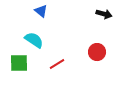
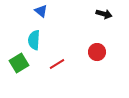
cyan semicircle: rotated 120 degrees counterclockwise
green square: rotated 30 degrees counterclockwise
